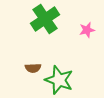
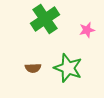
green star: moved 9 px right, 12 px up
